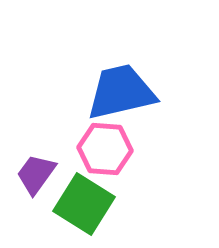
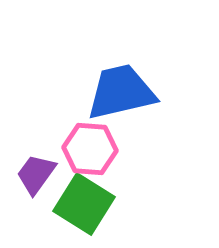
pink hexagon: moved 15 px left
